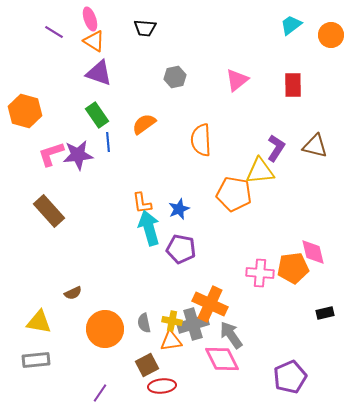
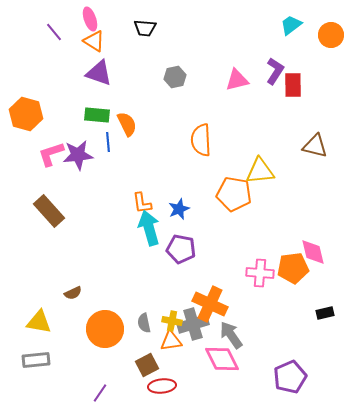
purple line at (54, 32): rotated 18 degrees clockwise
pink triangle at (237, 80): rotated 25 degrees clockwise
orange hexagon at (25, 111): moved 1 px right, 3 px down
green rectangle at (97, 115): rotated 50 degrees counterclockwise
orange semicircle at (144, 124): moved 17 px left; rotated 100 degrees clockwise
purple L-shape at (276, 148): moved 1 px left, 77 px up
